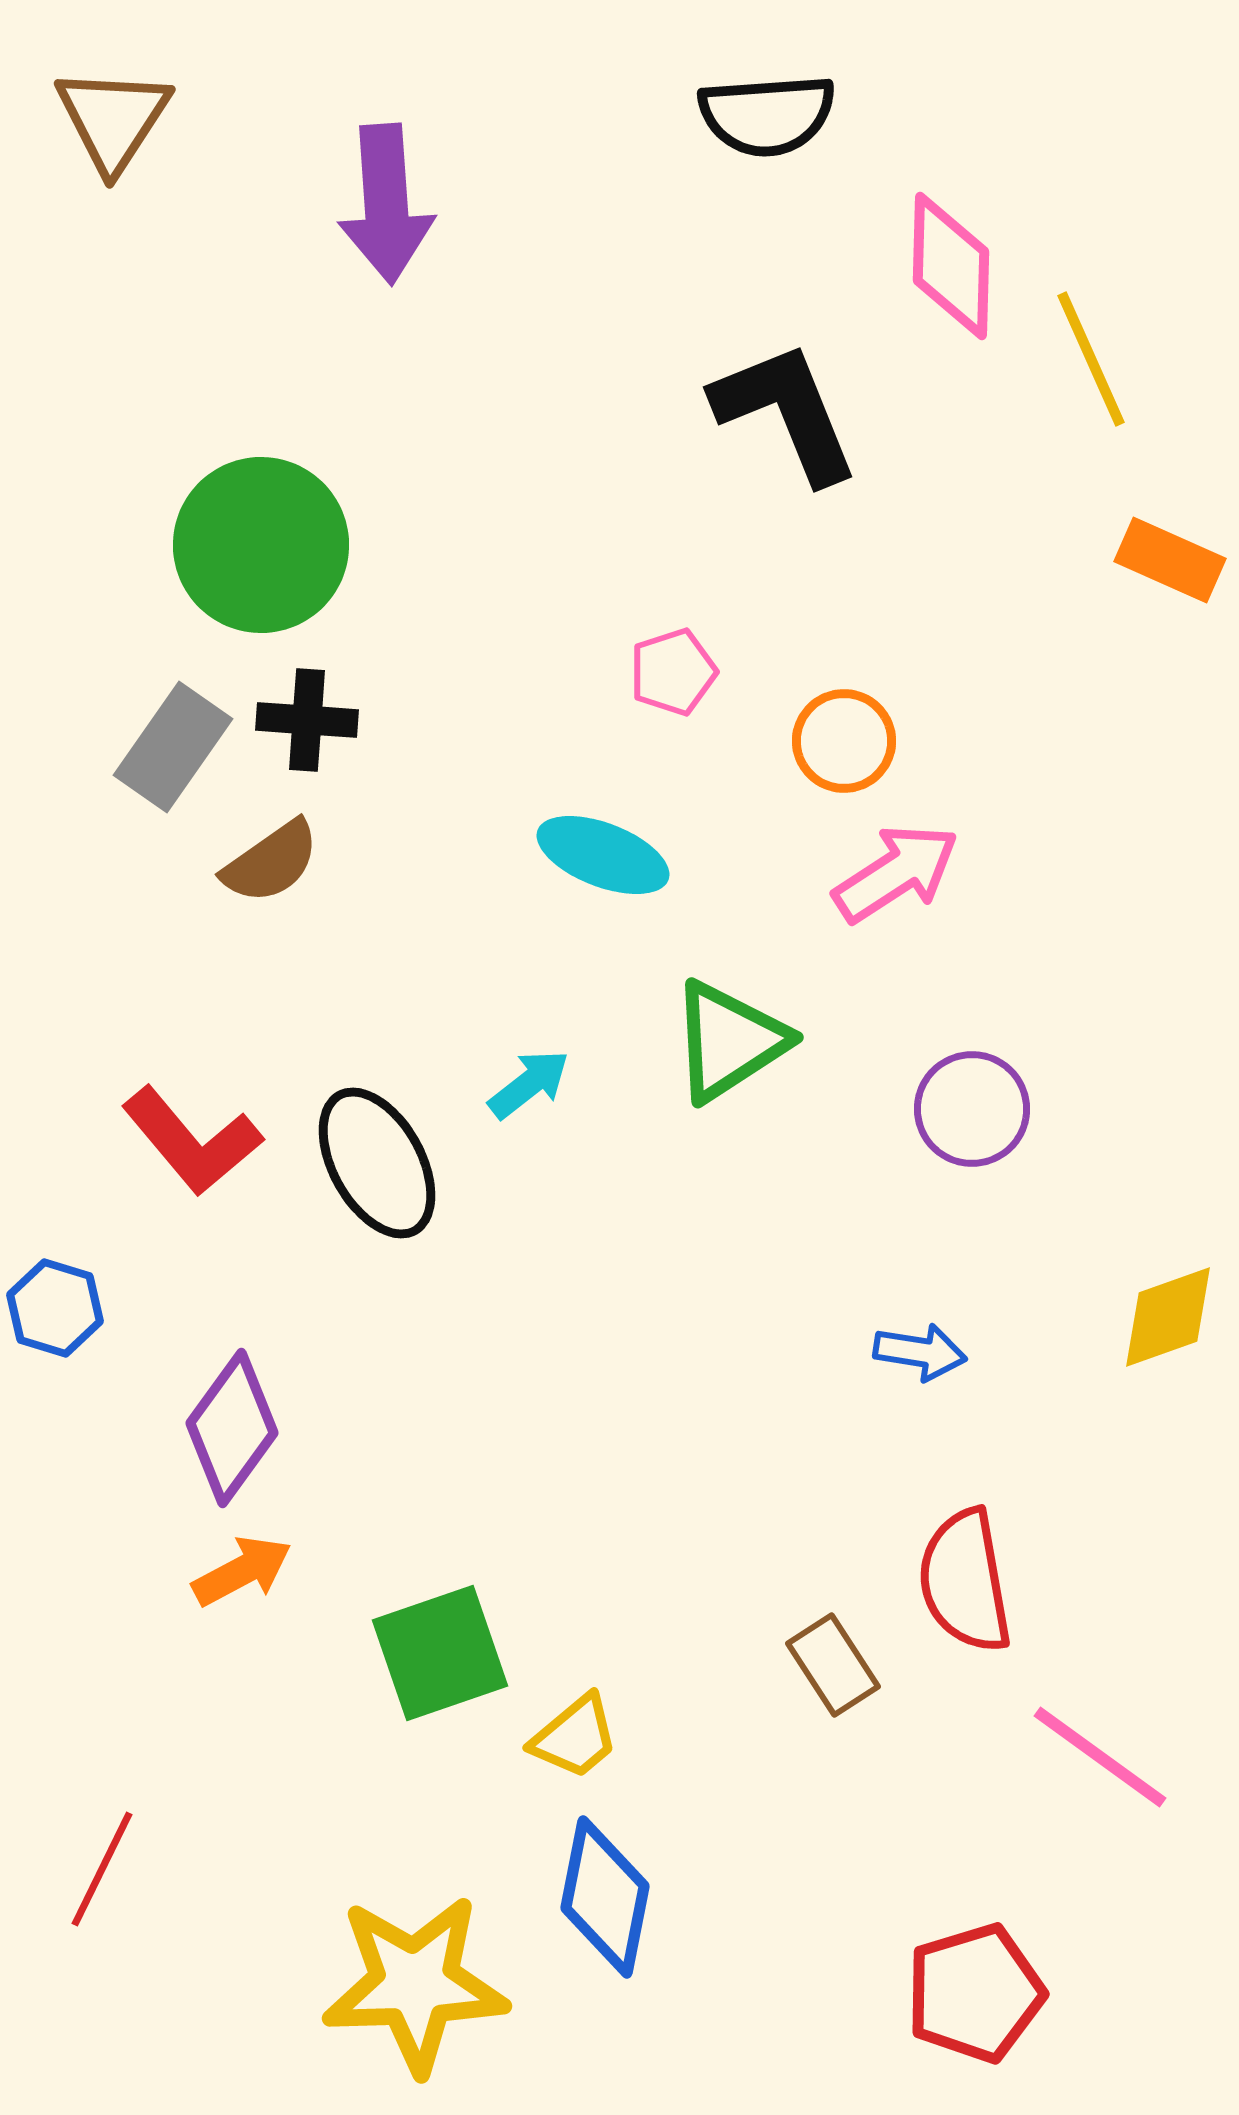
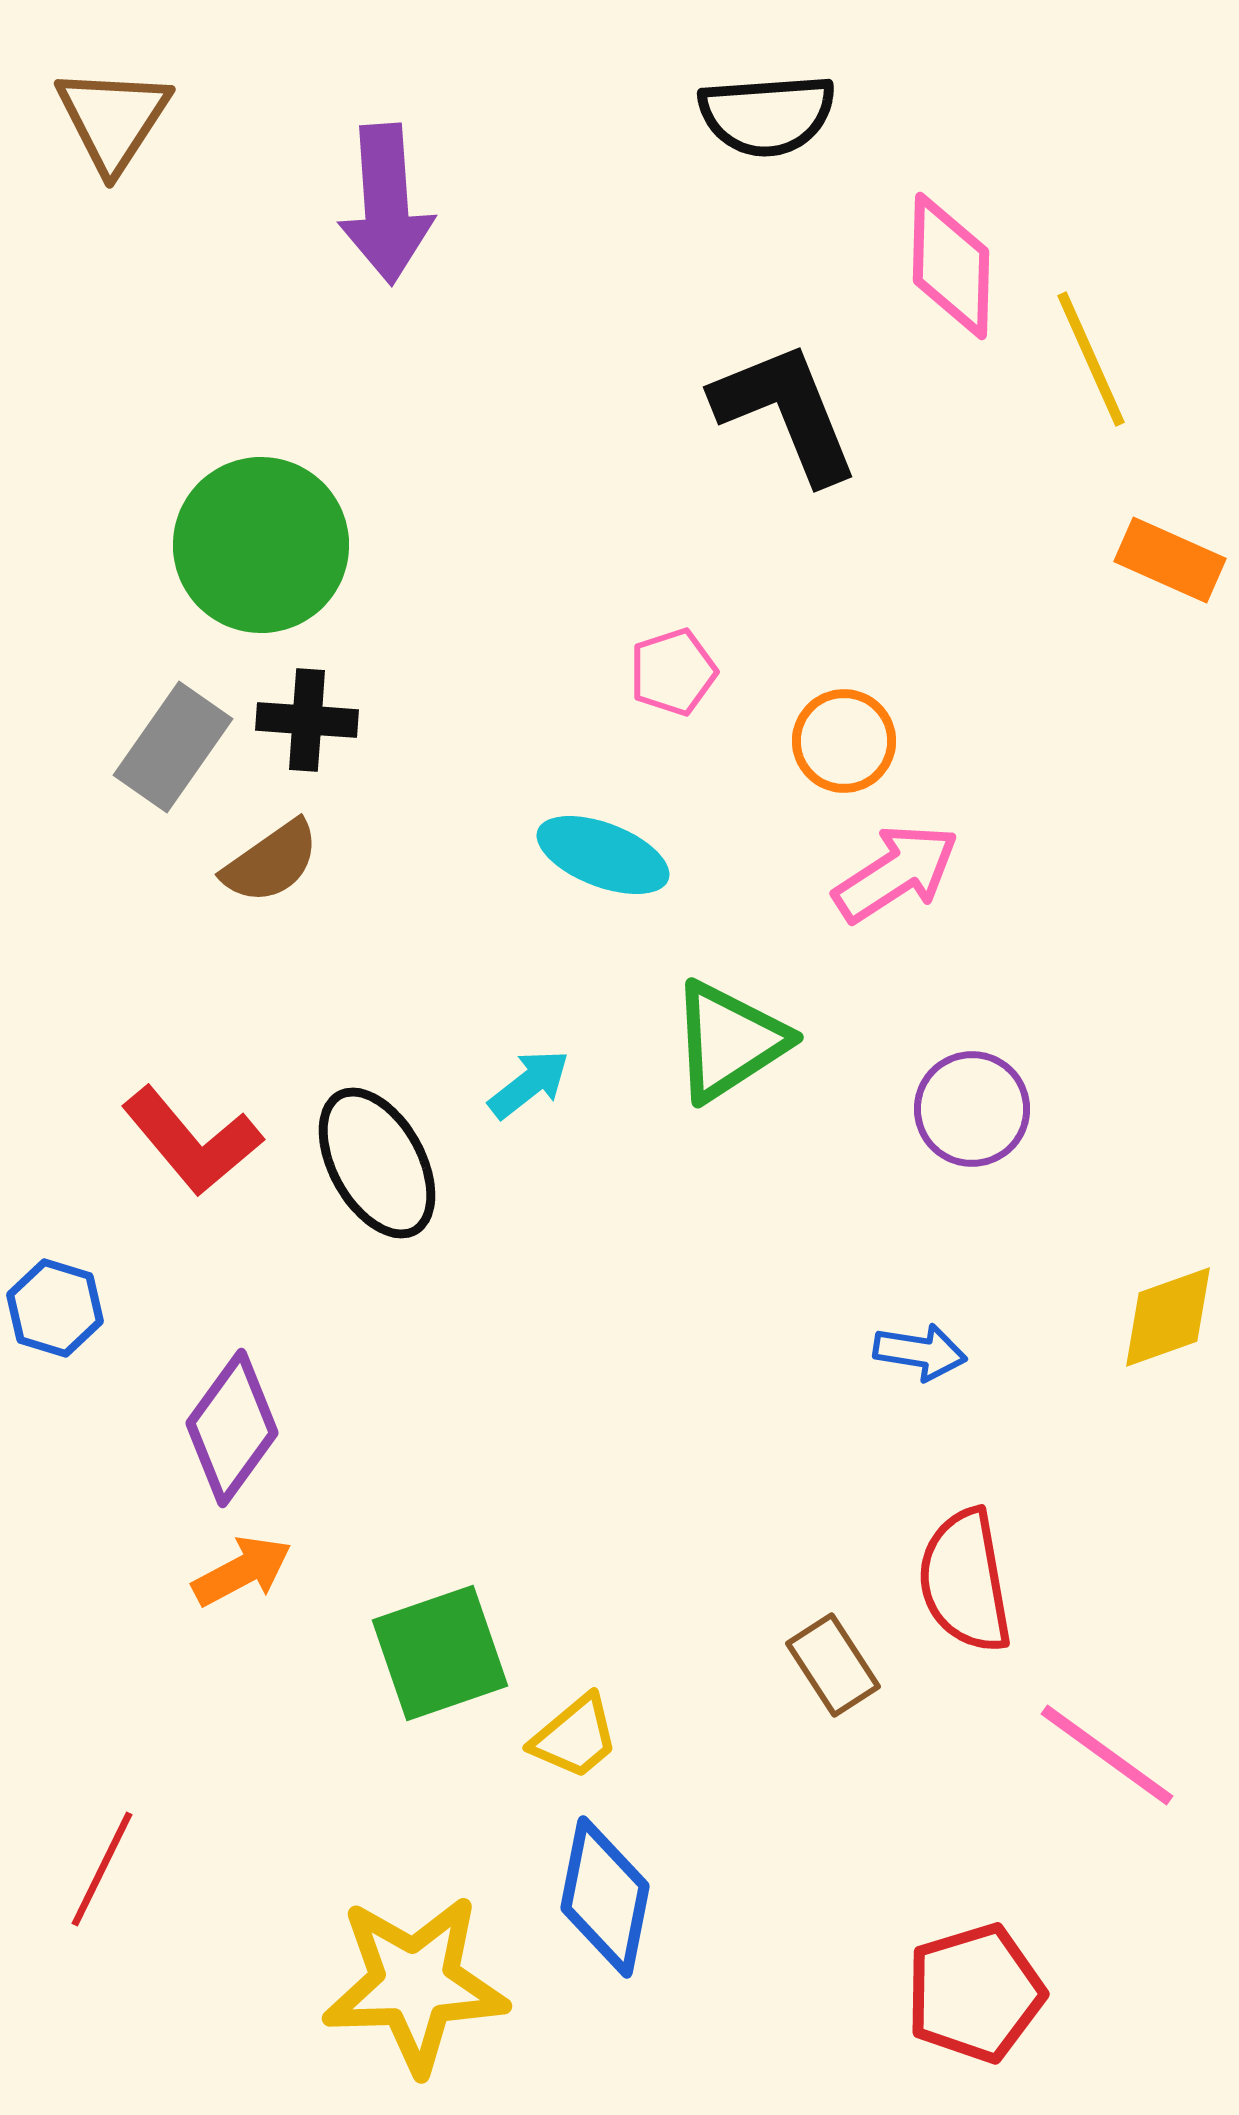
pink line: moved 7 px right, 2 px up
